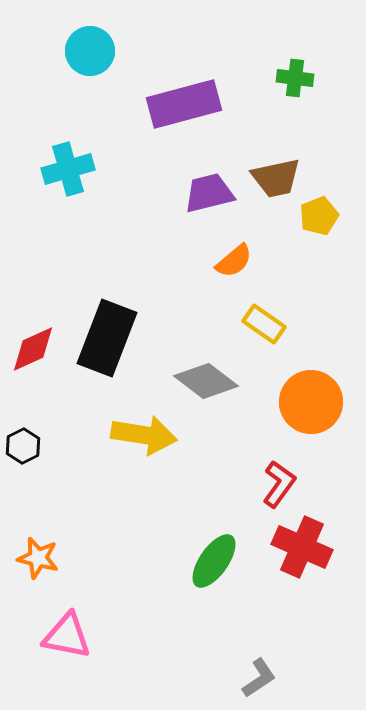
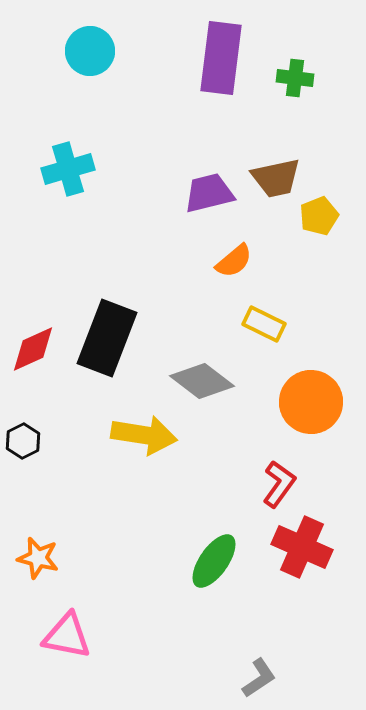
purple rectangle: moved 37 px right, 46 px up; rotated 68 degrees counterclockwise
yellow rectangle: rotated 9 degrees counterclockwise
gray diamond: moved 4 px left
black hexagon: moved 5 px up
